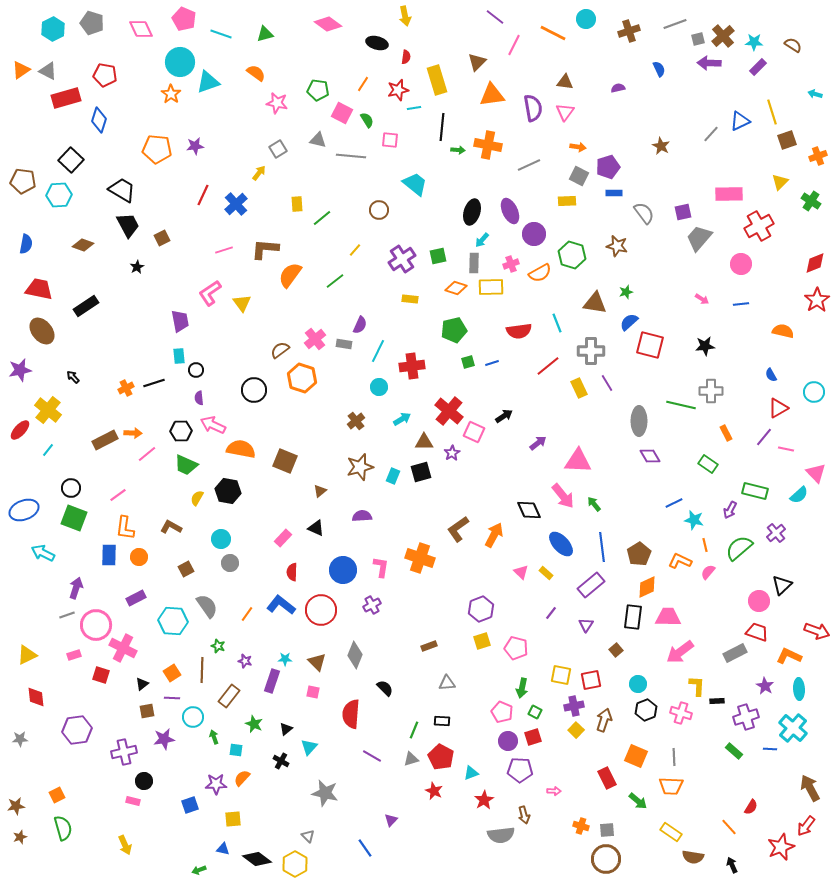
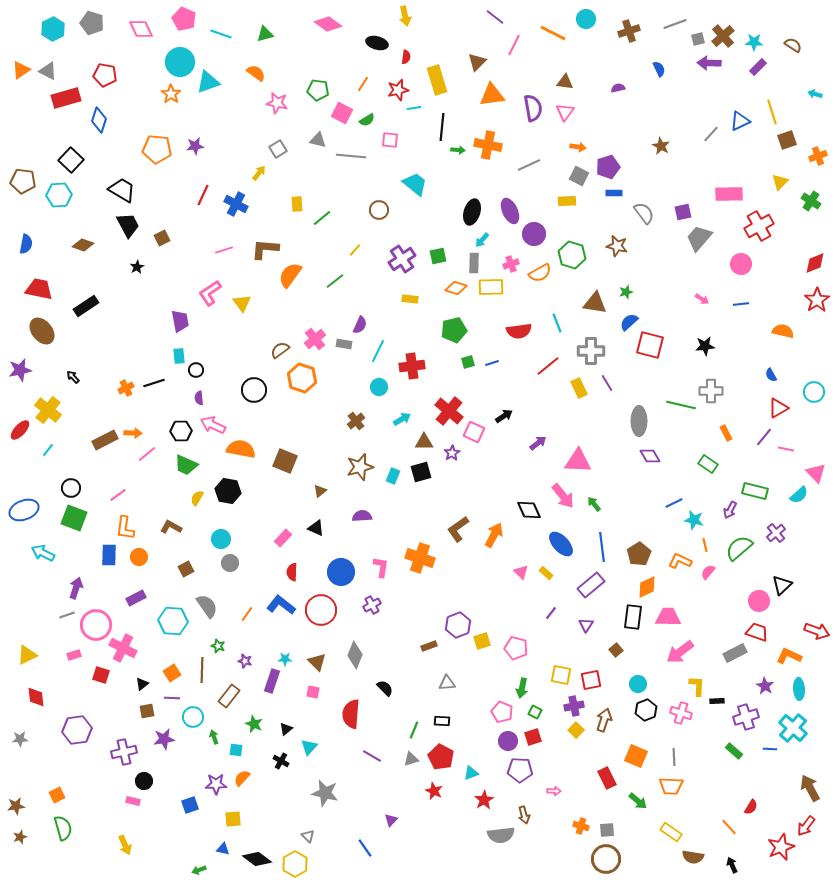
green semicircle at (367, 120): rotated 91 degrees clockwise
blue cross at (236, 204): rotated 20 degrees counterclockwise
blue circle at (343, 570): moved 2 px left, 2 px down
purple hexagon at (481, 609): moved 23 px left, 16 px down
